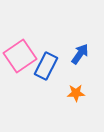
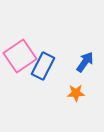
blue arrow: moved 5 px right, 8 px down
blue rectangle: moved 3 px left
